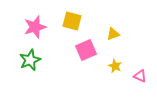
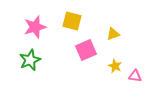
pink triangle: moved 5 px left; rotated 16 degrees counterclockwise
